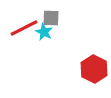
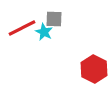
gray square: moved 3 px right, 1 px down
red line: moved 2 px left
